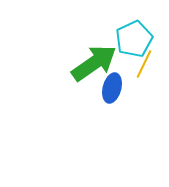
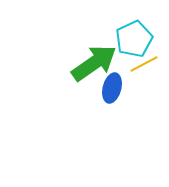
yellow line: rotated 36 degrees clockwise
